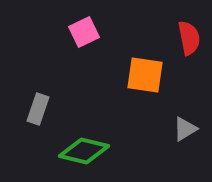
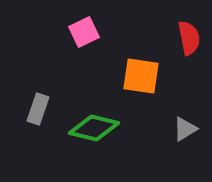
orange square: moved 4 px left, 1 px down
green diamond: moved 10 px right, 23 px up
